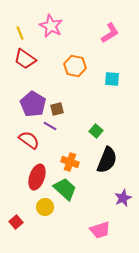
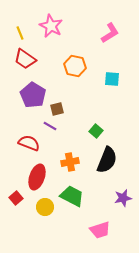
purple pentagon: moved 9 px up
red semicircle: moved 3 px down; rotated 15 degrees counterclockwise
orange cross: rotated 30 degrees counterclockwise
green trapezoid: moved 7 px right, 7 px down; rotated 15 degrees counterclockwise
purple star: rotated 12 degrees clockwise
red square: moved 24 px up
